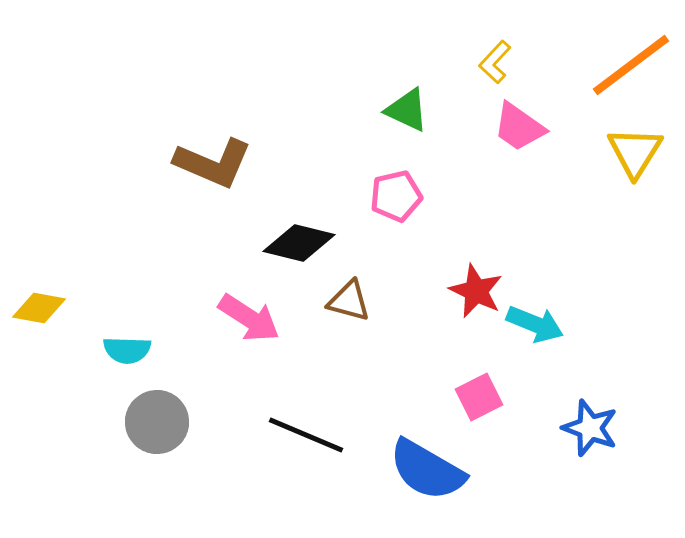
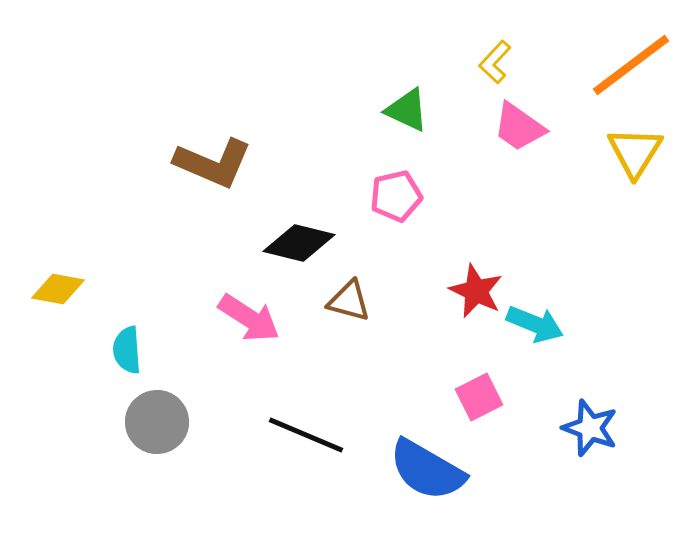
yellow diamond: moved 19 px right, 19 px up
cyan semicircle: rotated 84 degrees clockwise
